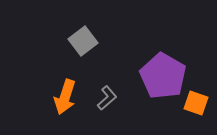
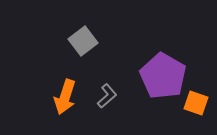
gray L-shape: moved 2 px up
